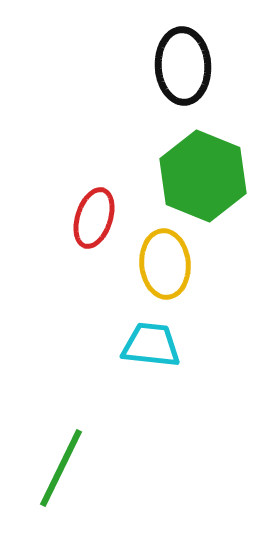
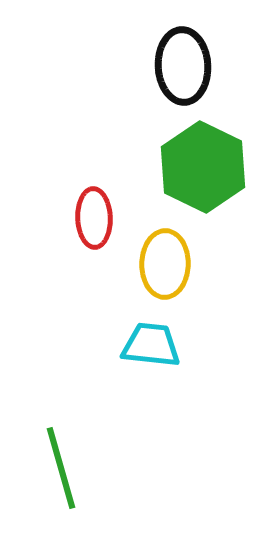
green hexagon: moved 9 px up; rotated 4 degrees clockwise
red ellipse: rotated 20 degrees counterclockwise
yellow ellipse: rotated 6 degrees clockwise
green line: rotated 42 degrees counterclockwise
